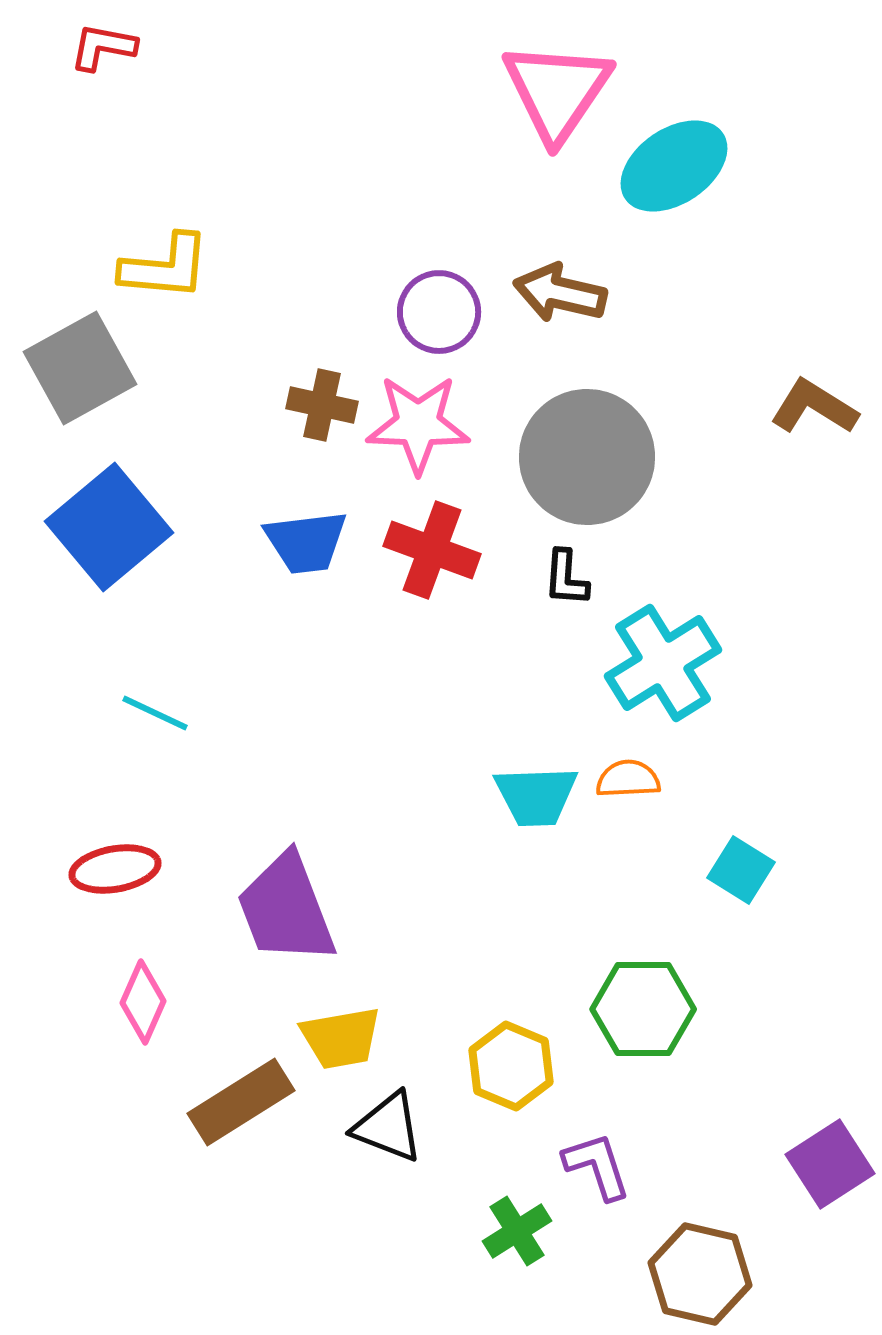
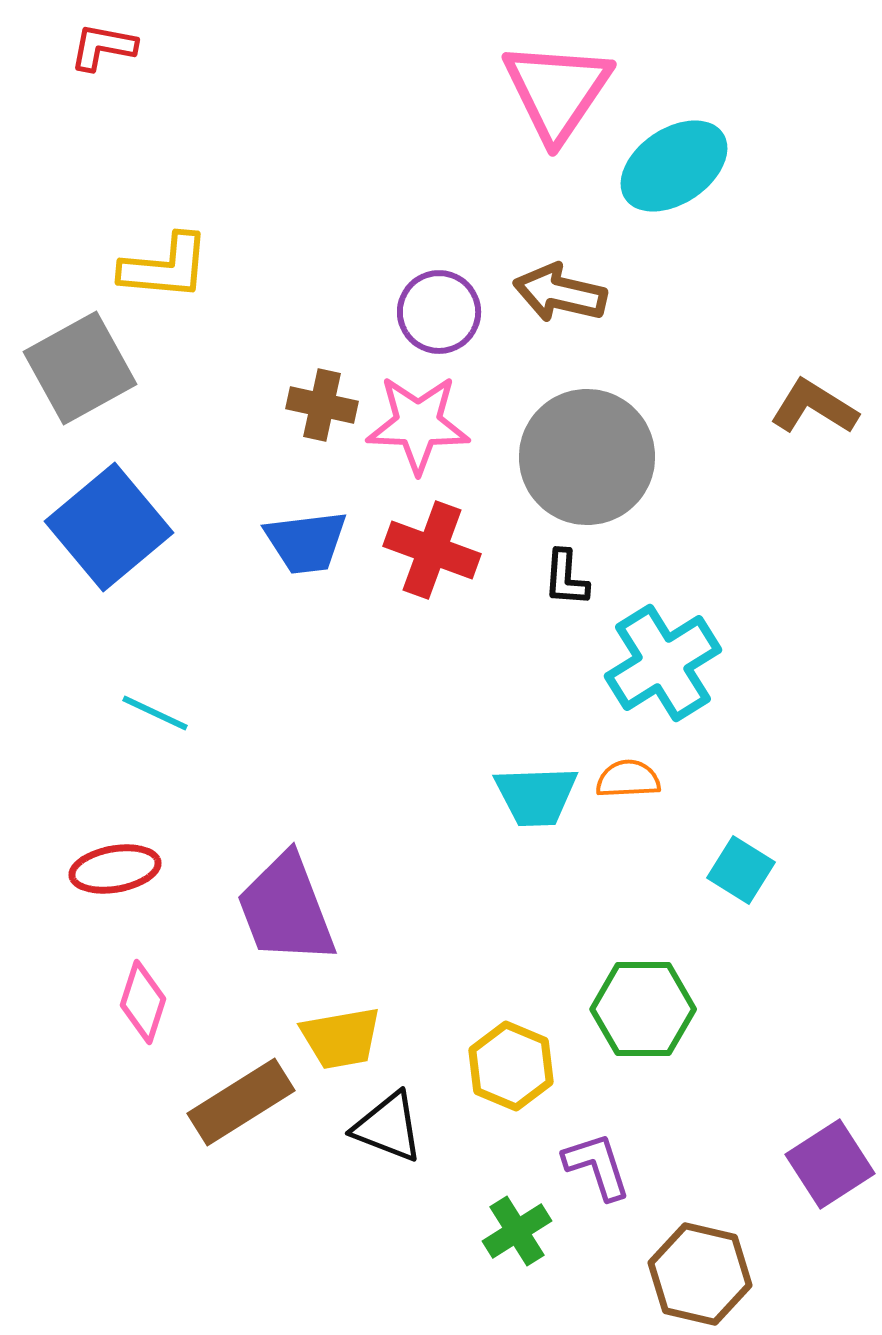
pink diamond: rotated 6 degrees counterclockwise
